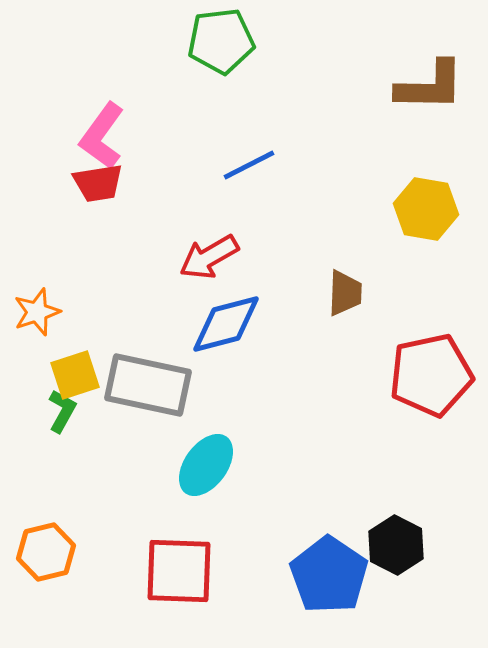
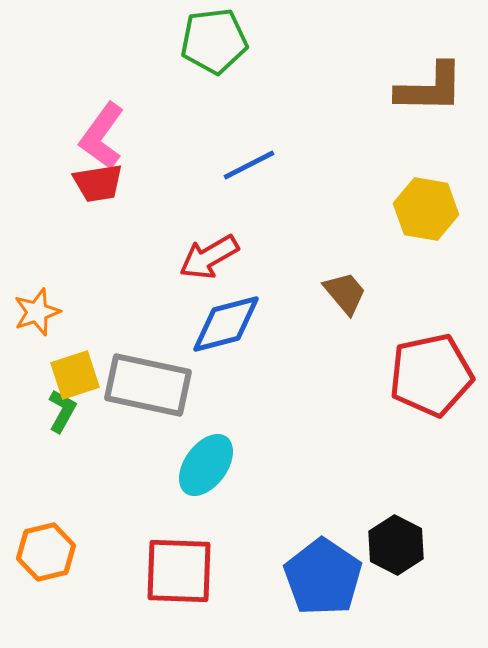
green pentagon: moved 7 px left
brown L-shape: moved 2 px down
brown trapezoid: rotated 42 degrees counterclockwise
blue pentagon: moved 6 px left, 2 px down
